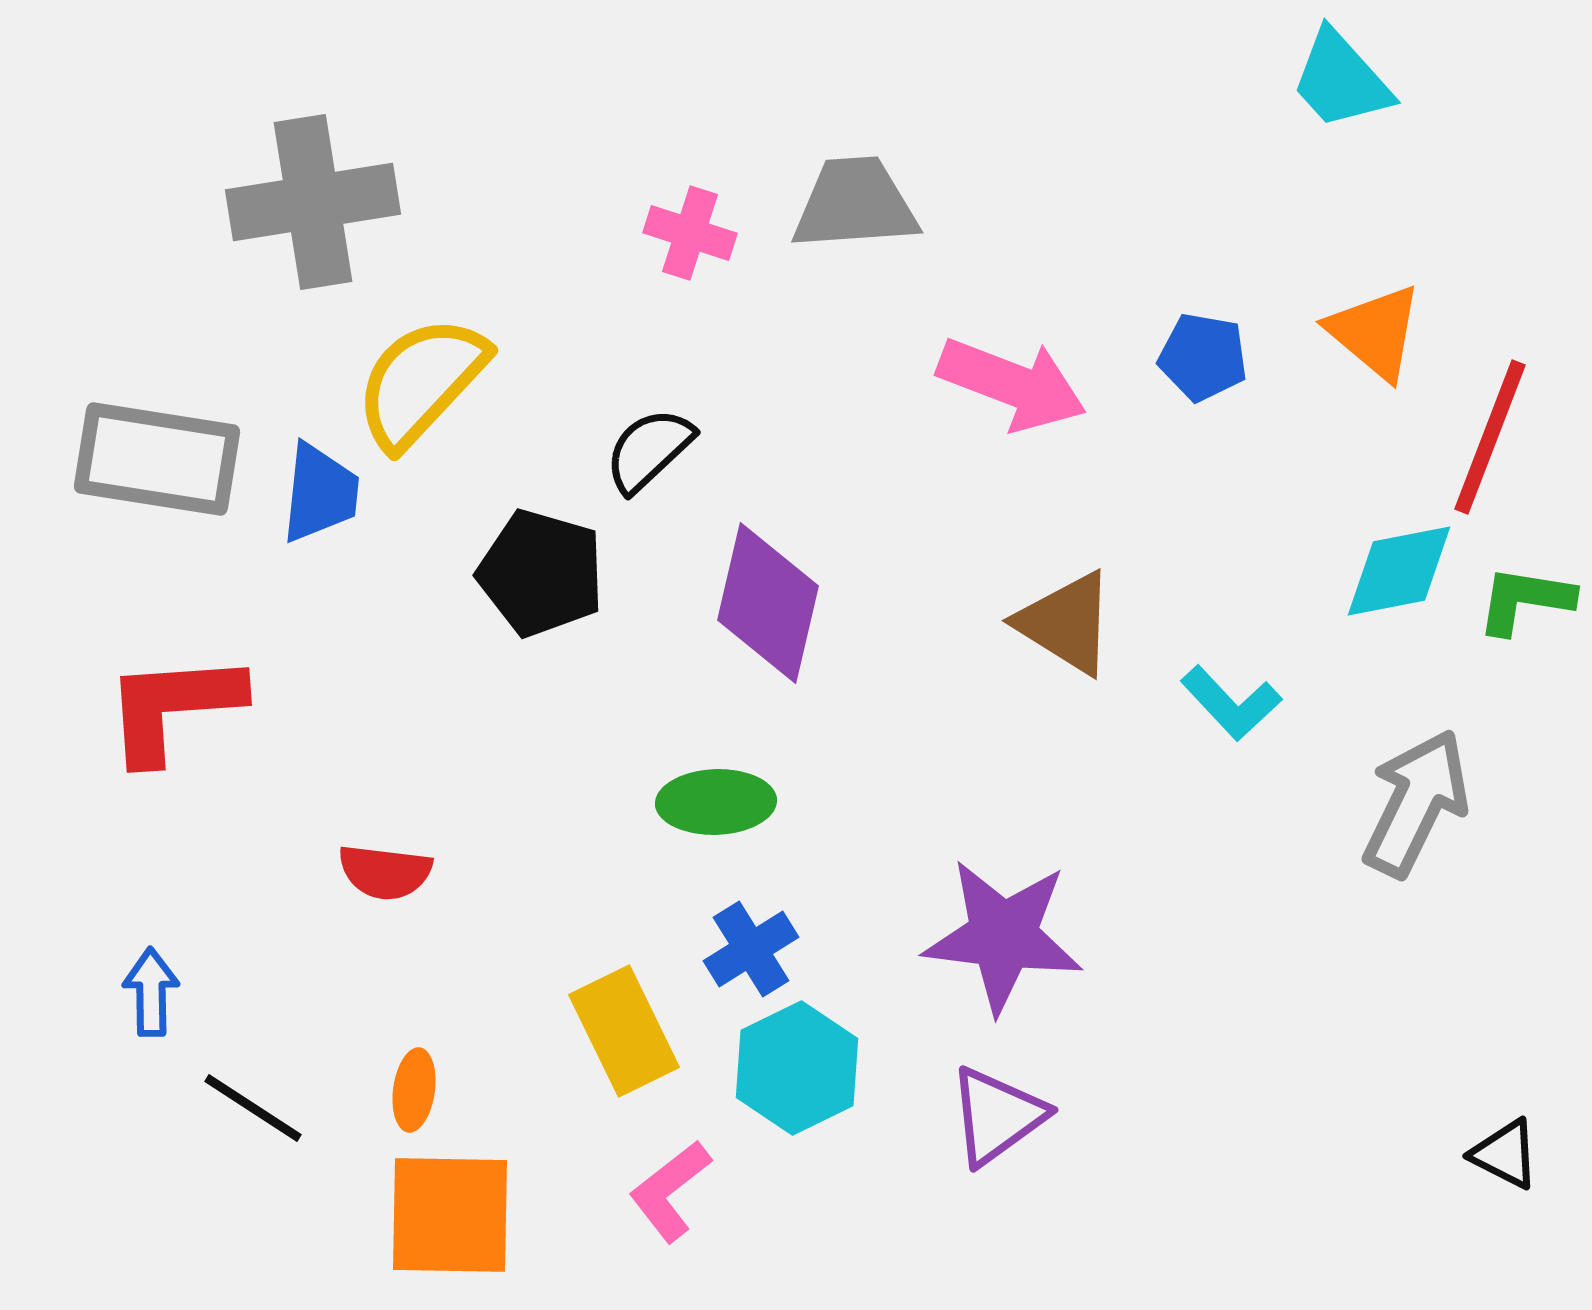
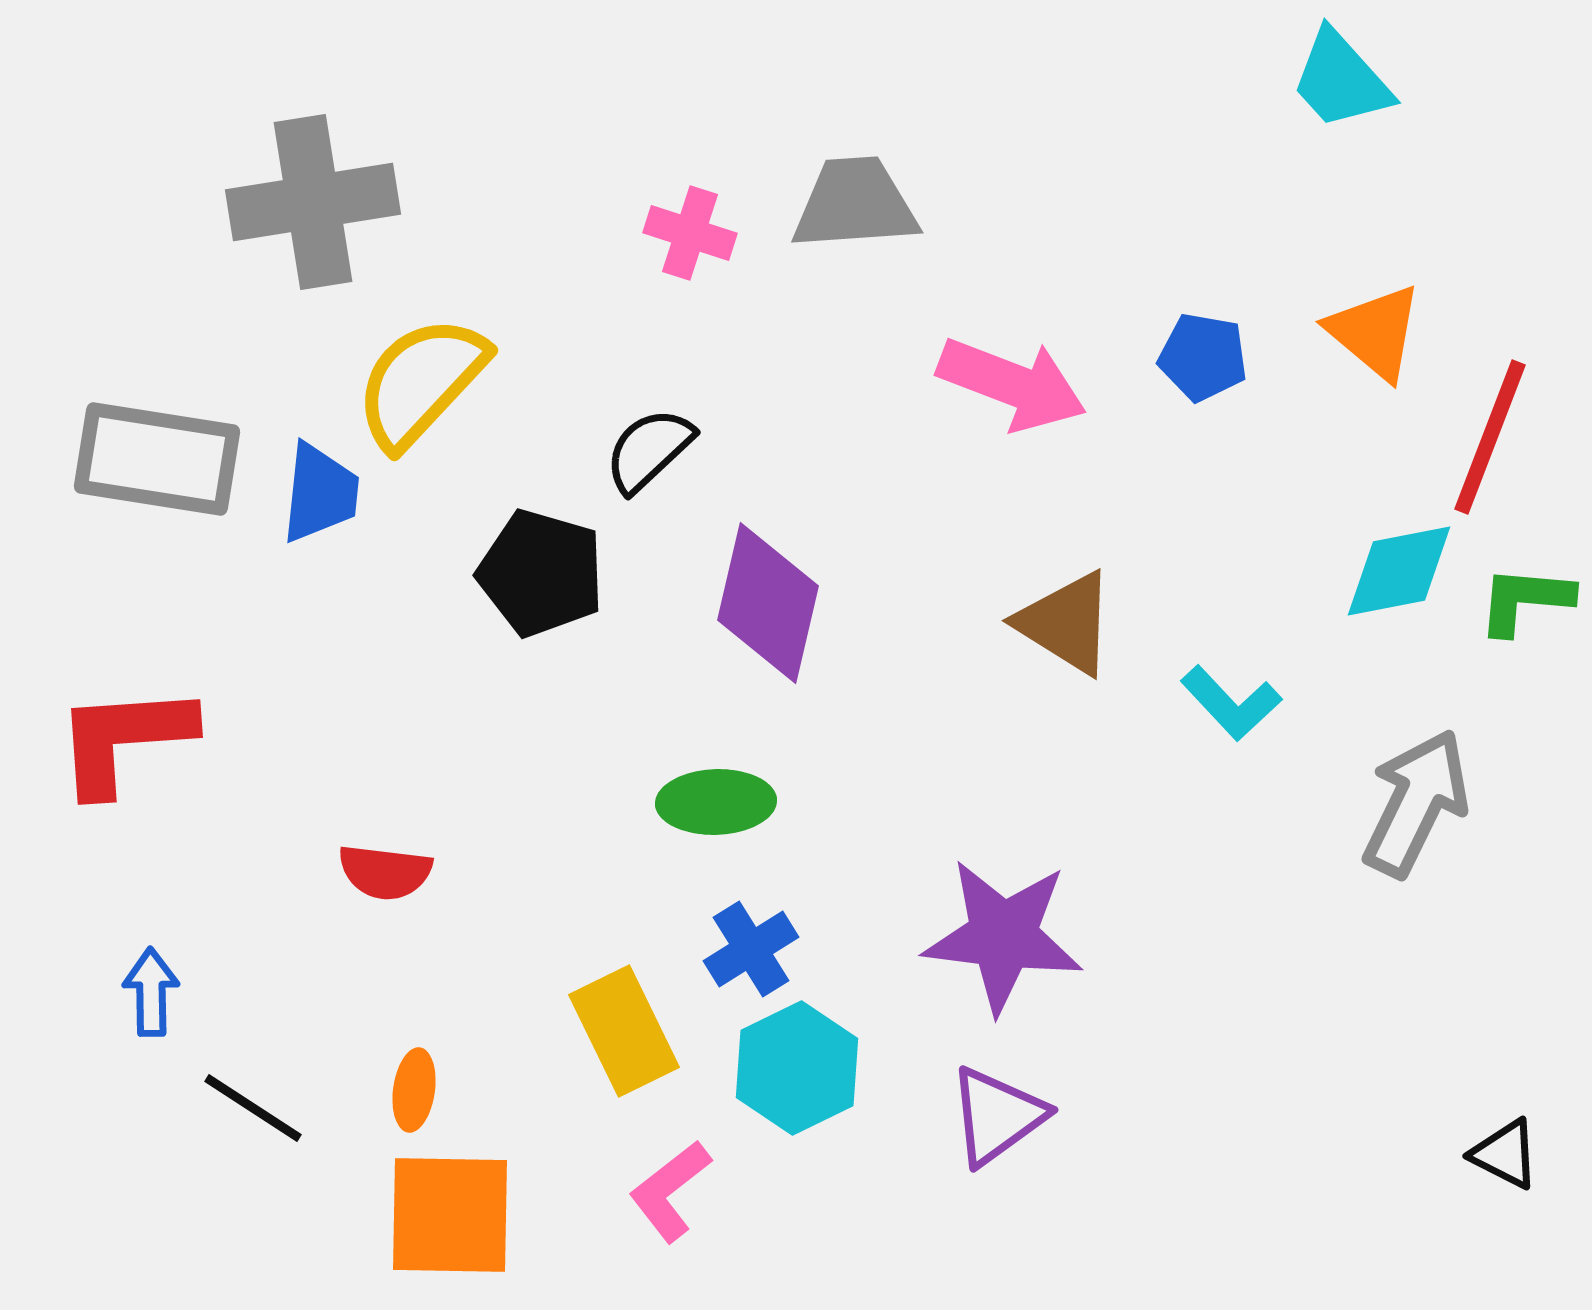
green L-shape: rotated 4 degrees counterclockwise
red L-shape: moved 49 px left, 32 px down
